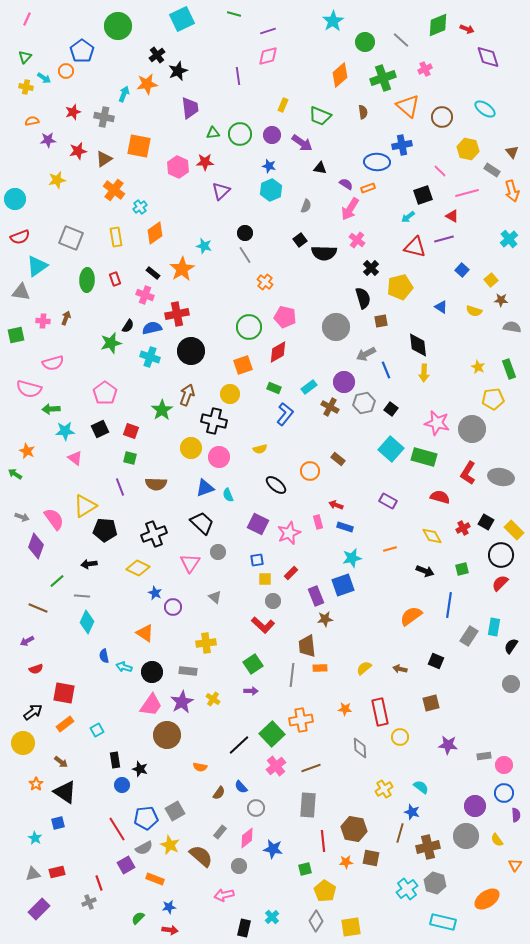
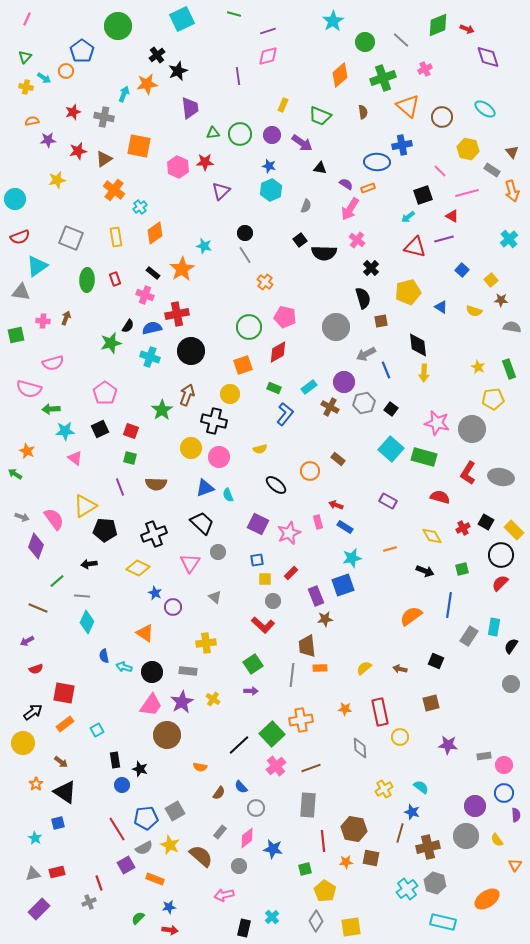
yellow pentagon at (400, 287): moved 8 px right, 5 px down
blue rectangle at (345, 527): rotated 14 degrees clockwise
